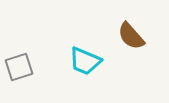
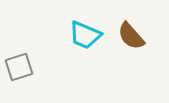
cyan trapezoid: moved 26 px up
